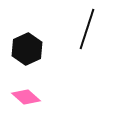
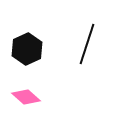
black line: moved 15 px down
